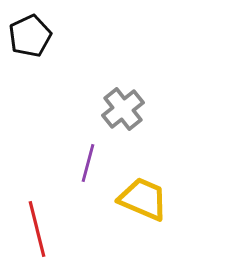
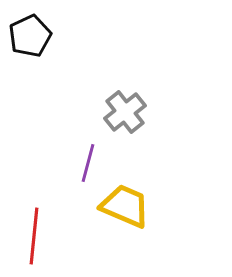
gray cross: moved 2 px right, 3 px down
yellow trapezoid: moved 18 px left, 7 px down
red line: moved 3 px left, 7 px down; rotated 20 degrees clockwise
